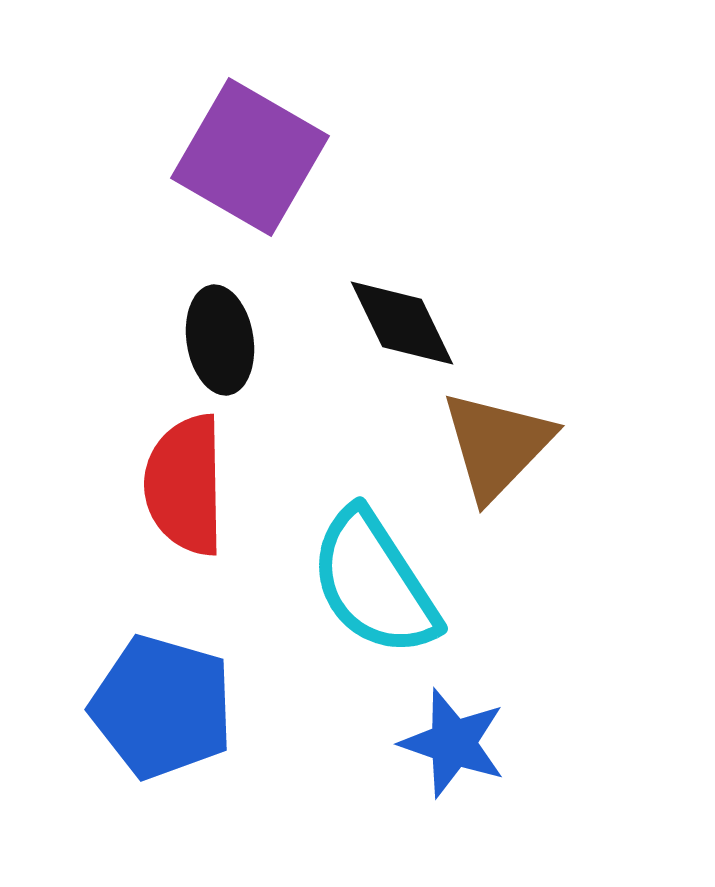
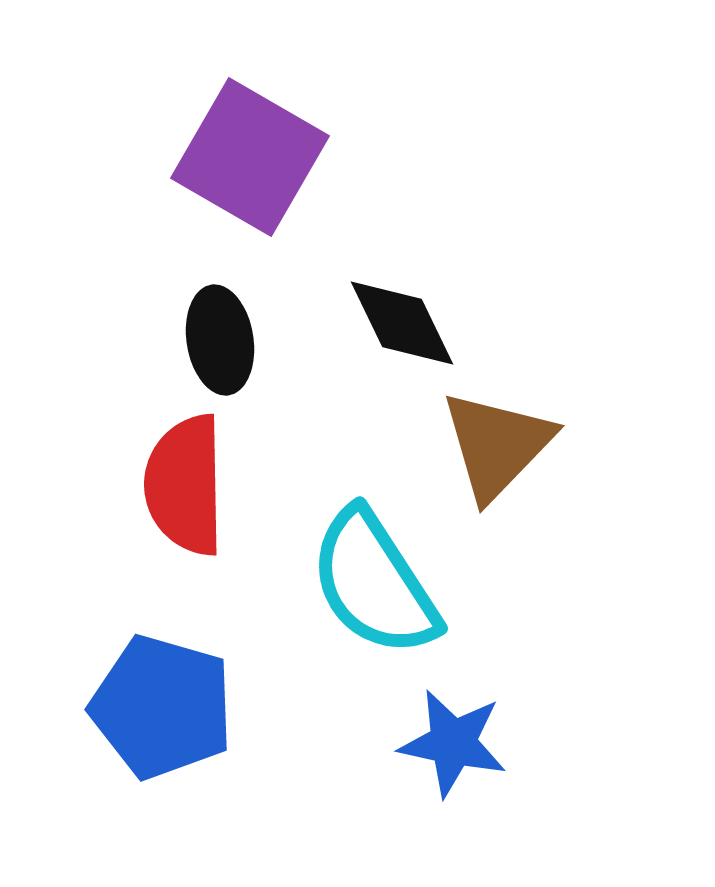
blue star: rotated 7 degrees counterclockwise
